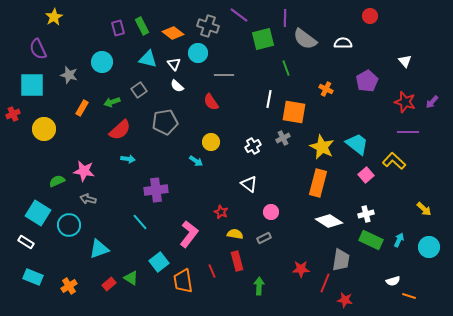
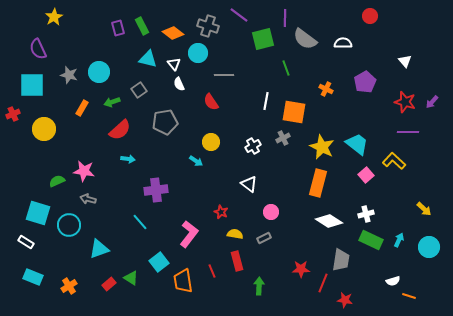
cyan circle at (102, 62): moved 3 px left, 10 px down
purple pentagon at (367, 81): moved 2 px left, 1 px down
white semicircle at (177, 86): moved 2 px right, 2 px up; rotated 24 degrees clockwise
white line at (269, 99): moved 3 px left, 2 px down
cyan square at (38, 213): rotated 15 degrees counterclockwise
red line at (325, 283): moved 2 px left
